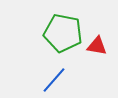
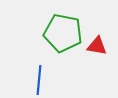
blue line: moved 15 px left; rotated 36 degrees counterclockwise
